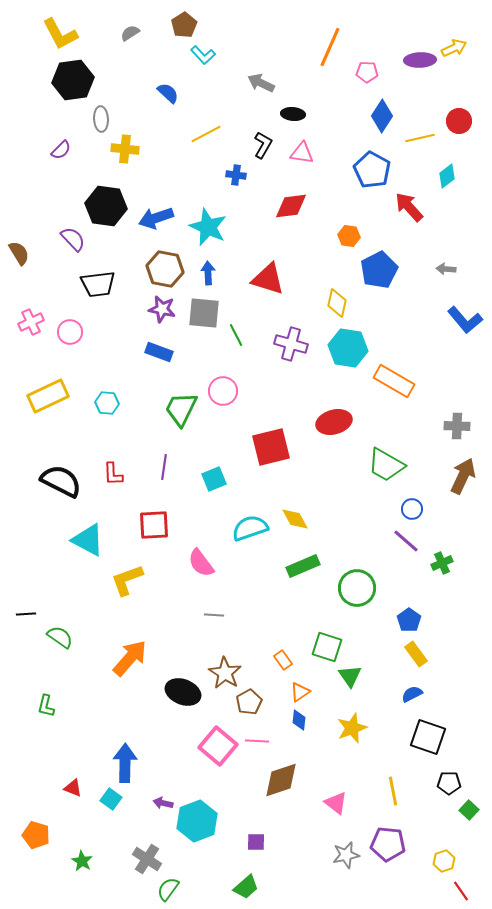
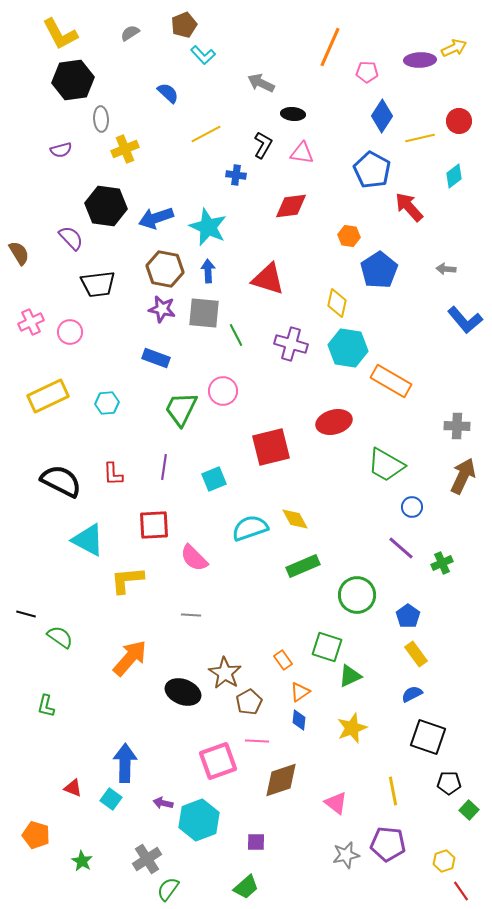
brown pentagon at (184, 25): rotated 10 degrees clockwise
yellow cross at (125, 149): rotated 28 degrees counterclockwise
purple semicircle at (61, 150): rotated 30 degrees clockwise
cyan diamond at (447, 176): moved 7 px right
purple semicircle at (73, 239): moved 2 px left, 1 px up
blue pentagon at (379, 270): rotated 6 degrees counterclockwise
blue arrow at (208, 273): moved 2 px up
blue rectangle at (159, 352): moved 3 px left, 6 px down
orange rectangle at (394, 381): moved 3 px left
cyan hexagon at (107, 403): rotated 10 degrees counterclockwise
blue circle at (412, 509): moved 2 px up
purple line at (406, 541): moved 5 px left, 7 px down
pink semicircle at (201, 563): moved 7 px left, 5 px up; rotated 8 degrees counterclockwise
yellow L-shape at (127, 580): rotated 15 degrees clockwise
green circle at (357, 588): moved 7 px down
black line at (26, 614): rotated 18 degrees clockwise
gray line at (214, 615): moved 23 px left
blue pentagon at (409, 620): moved 1 px left, 4 px up
green triangle at (350, 676): rotated 40 degrees clockwise
pink square at (218, 746): moved 15 px down; rotated 30 degrees clockwise
cyan hexagon at (197, 821): moved 2 px right, 1 px up
gray cross at (147, 859): rotated 24 degrees clockwise
